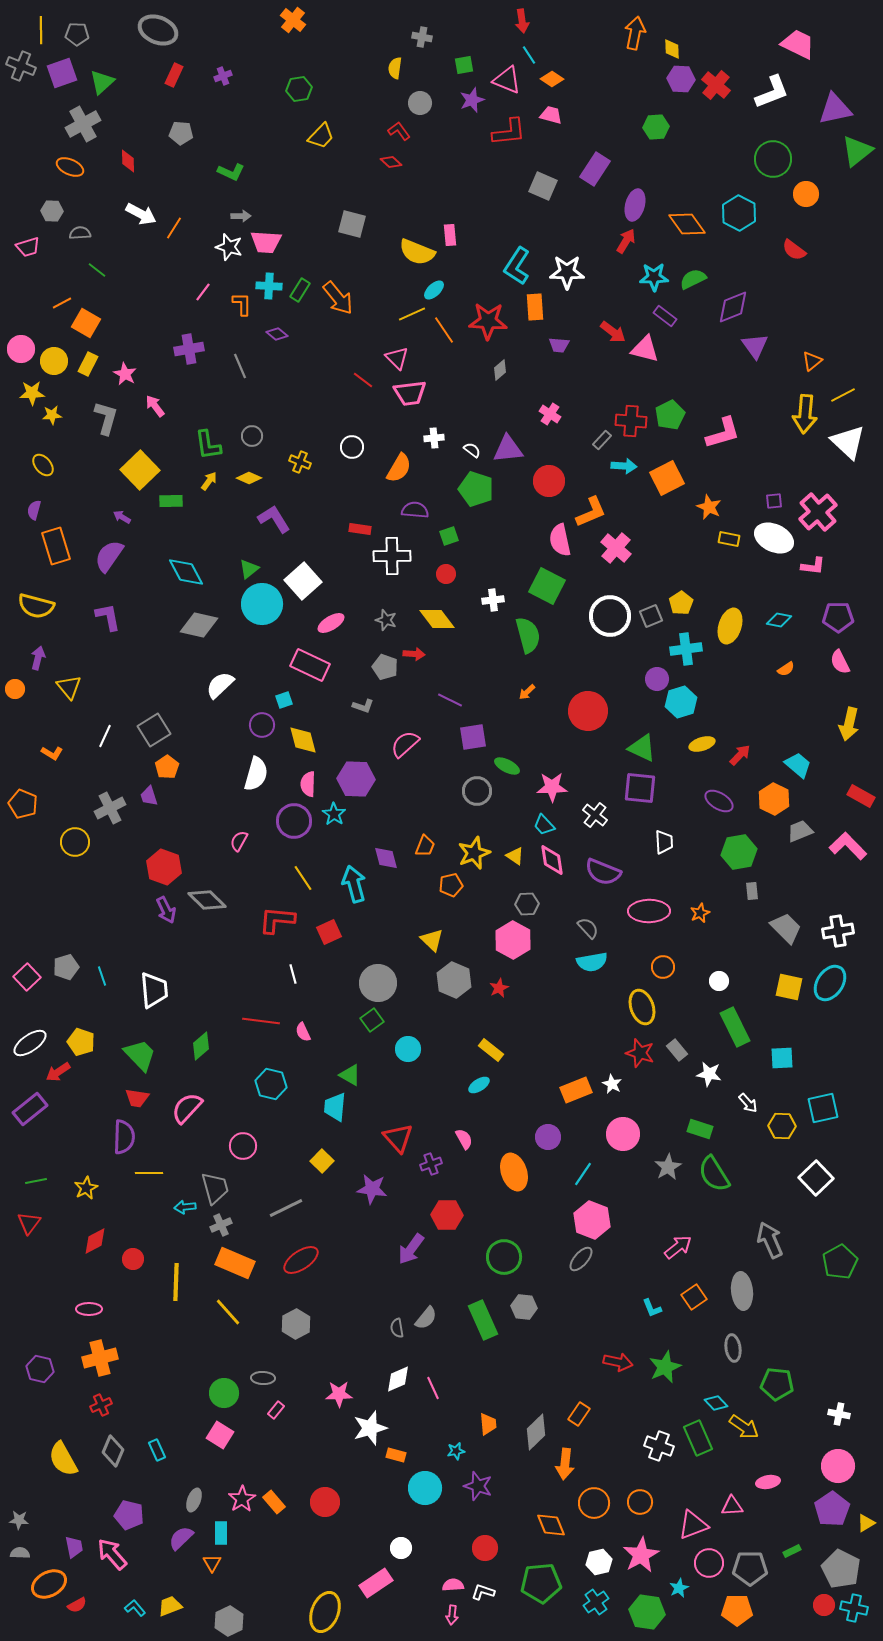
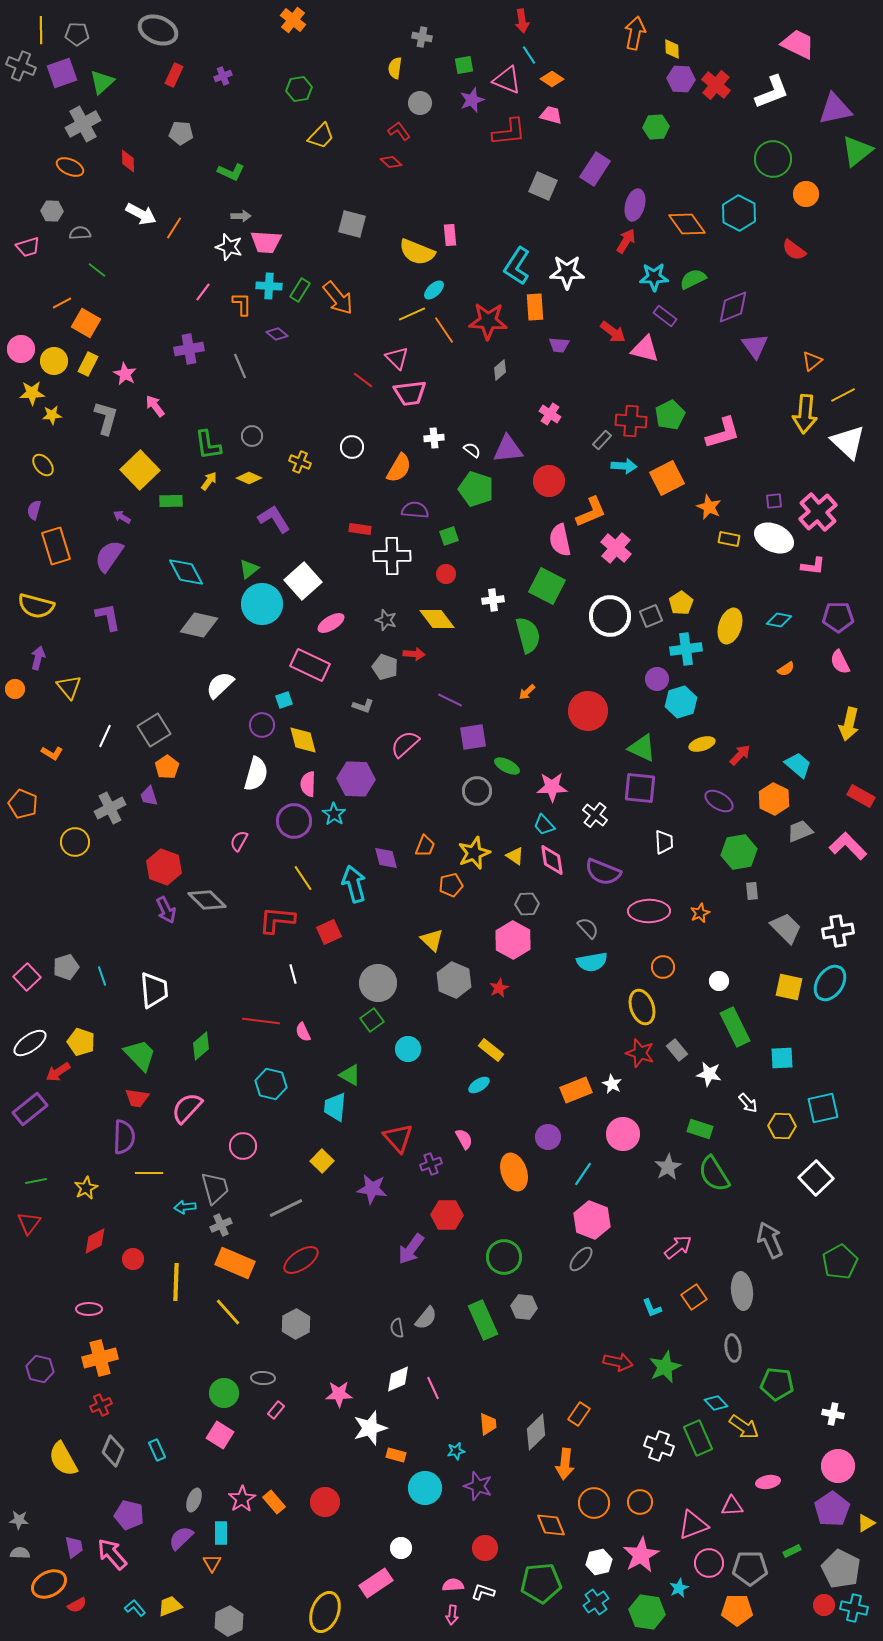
white cross at (839, 1414): moved 6 px left
